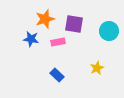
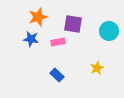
orange star: moved 7 px left, 2 px up
purple square: moved 1 px left
